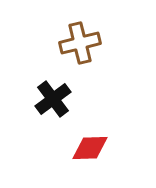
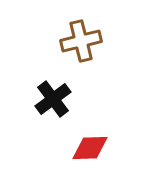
brown cross: moved 1 px right, 2 px up
